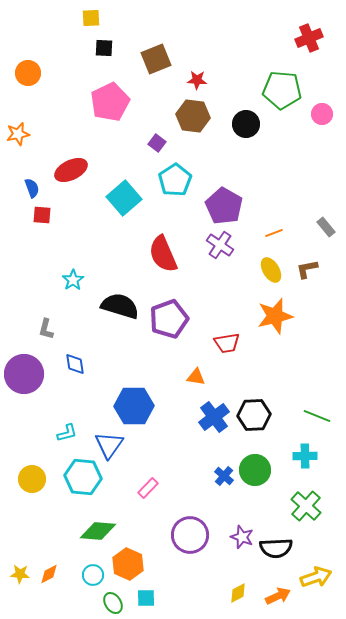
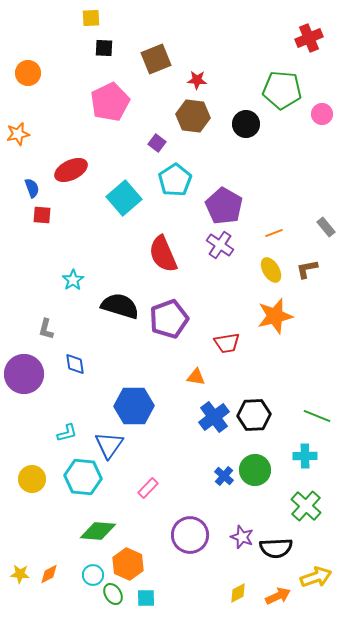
green ellipse at (113, 603): moved 9 px up
